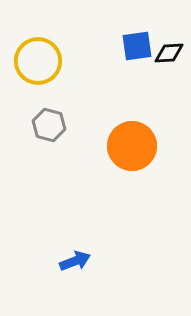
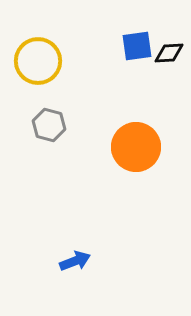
orange circle: moved 4 px right, 1 px down
